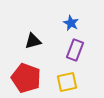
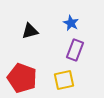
black triangle: moved 3 px left, 10 px up
red pentagon: moved 4 px left
yellow square: moved 3 px left, 2 px up
